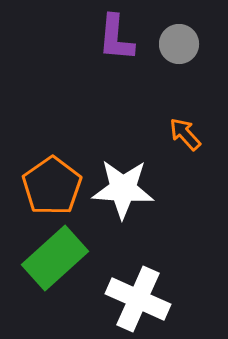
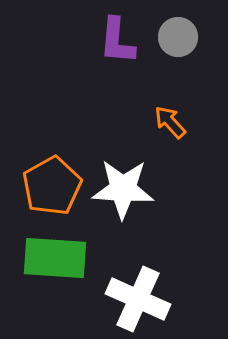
purple L-shape: moved 1 px right, 3 px down
gray circle: moved 1 px left, 7 px up
orange arrow: moved 15 px left, 12 px up
orange pentagon: rotated 6 degrees clockwise
green rectangle: rotated 46 degrees clockwise
